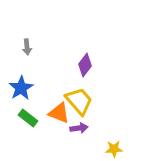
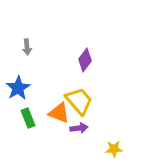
purple diamond: moved 5 px up
blue star: moved 3 px left
green rectangle: rotated 30 degrees clockwise
